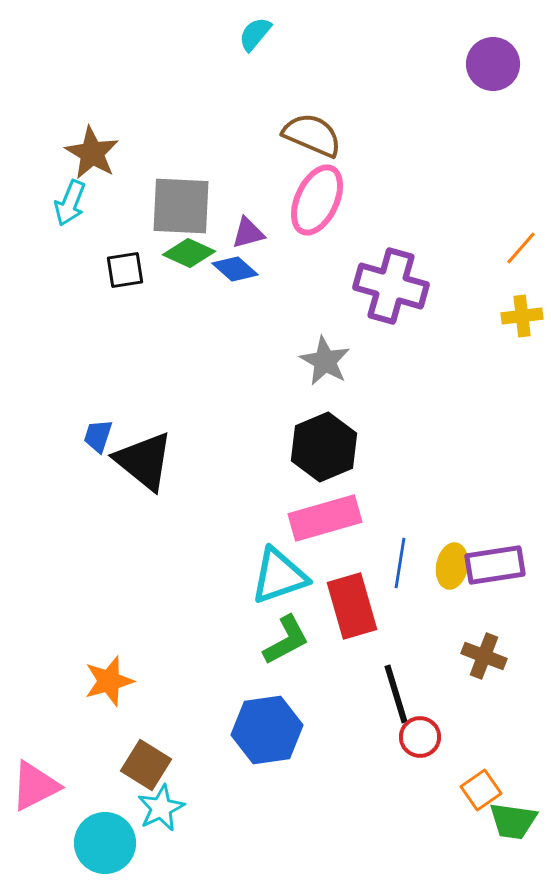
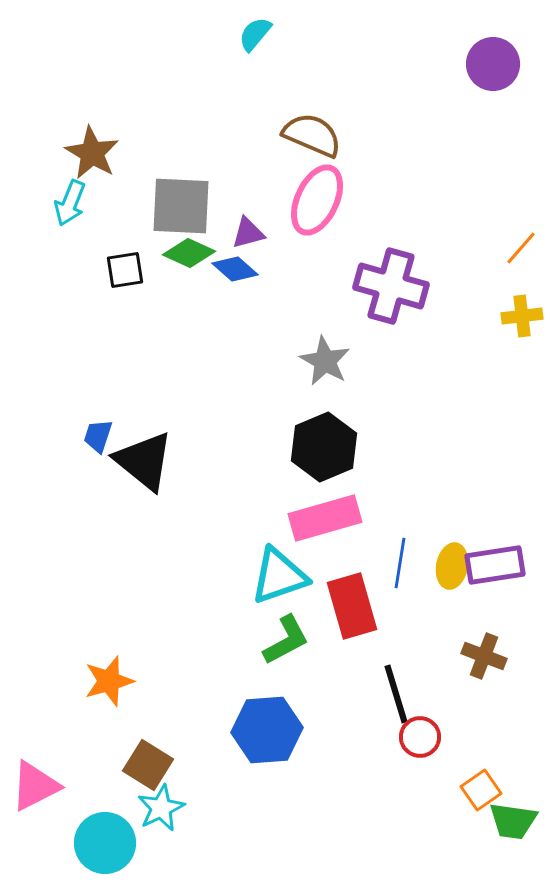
blue hexagon: rotated 4 degrees clockwise
brown square: moved 2 px right
